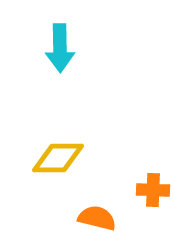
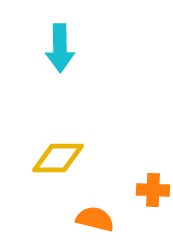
orange semicircle: moved 2 px left, 1 px down
